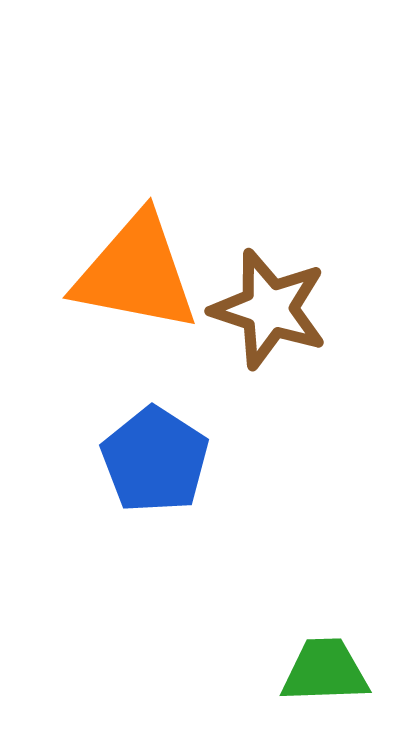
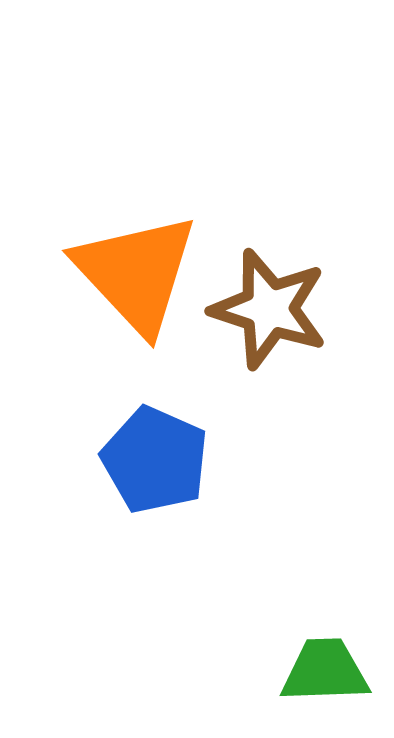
orange triangle: rotated 36 degrees clockwise
blue pentagon: rotated 9 degrees counterclockwise
